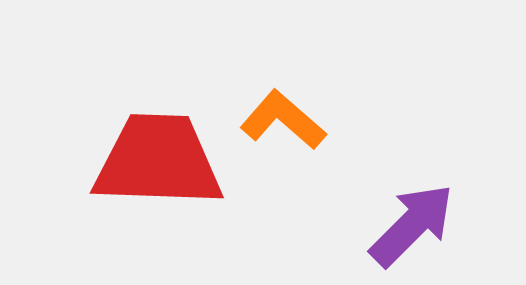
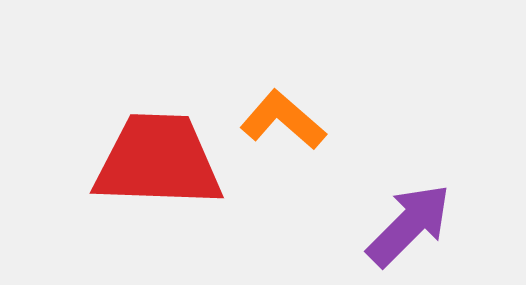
purple arrow: moved 3 px left
